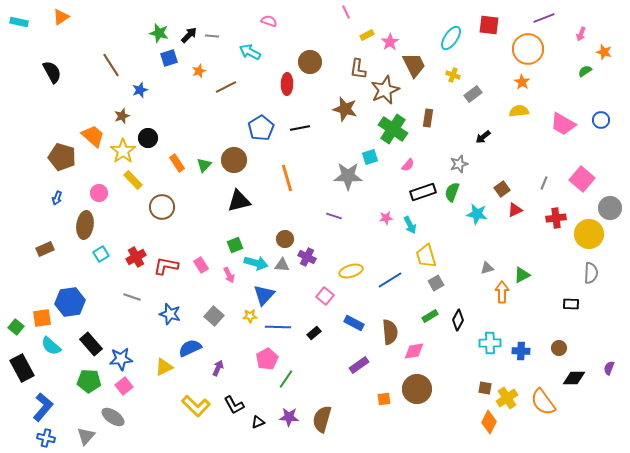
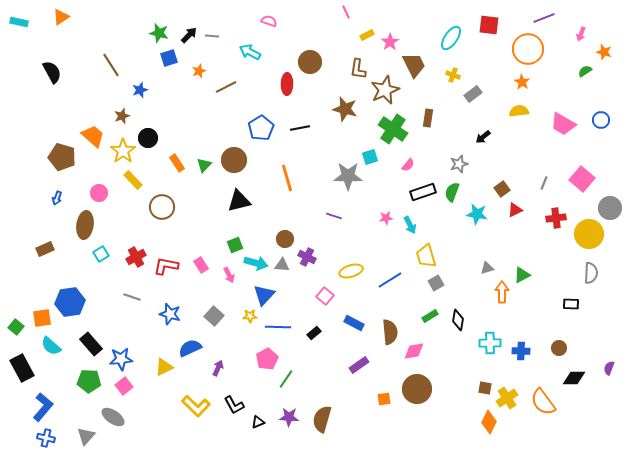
black diamond at (458, 320): rotated 20 degrees counterclockwise
